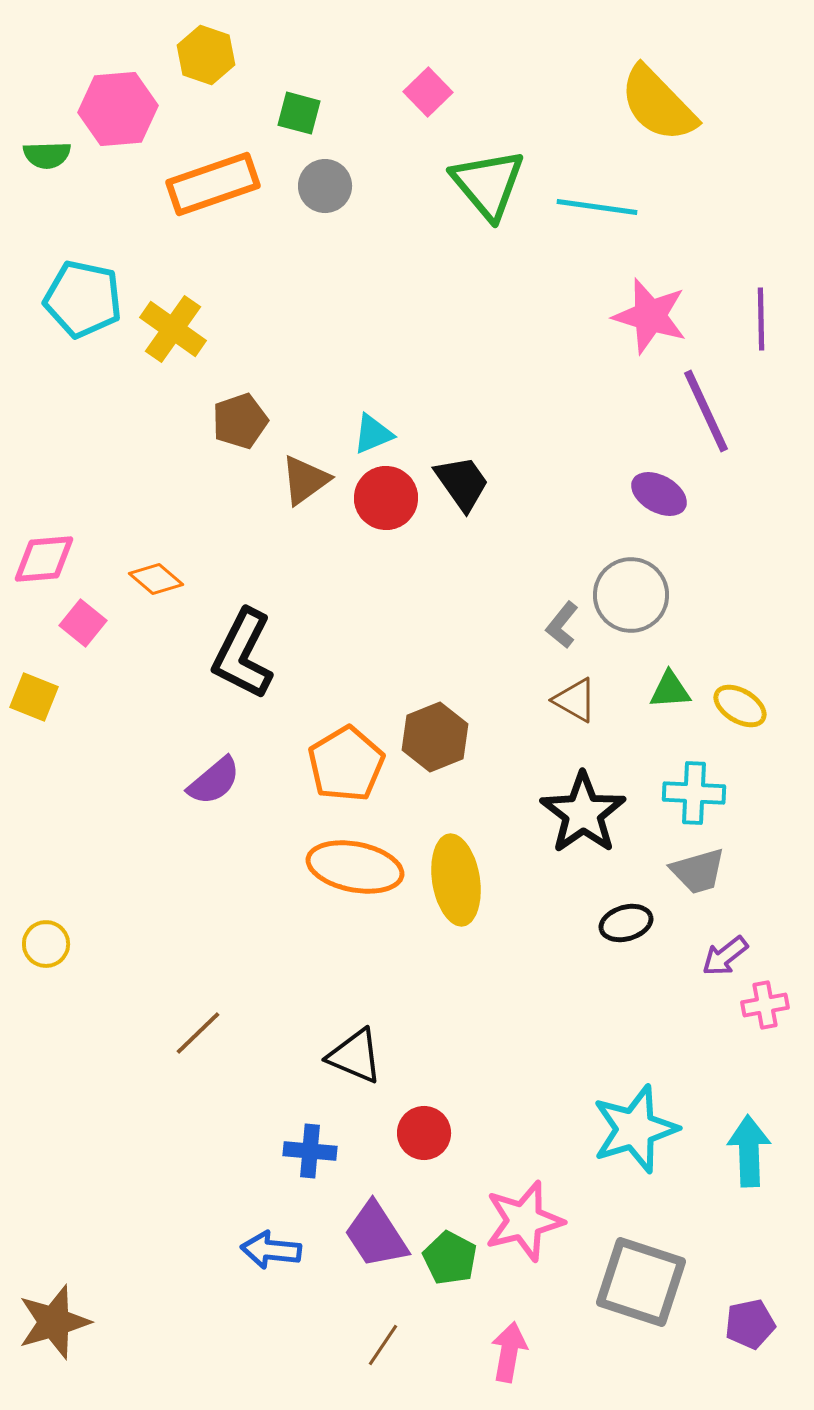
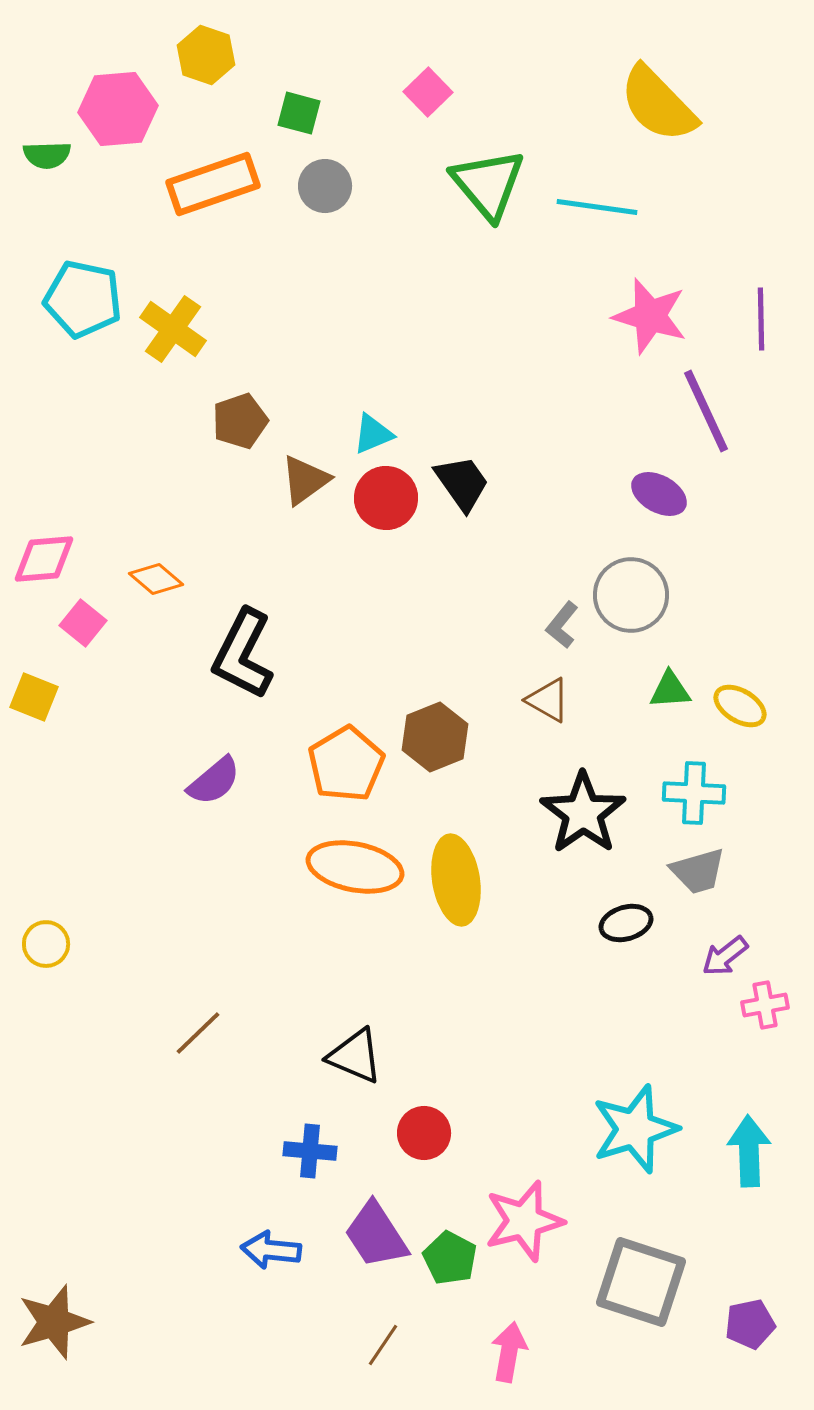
brown triangle at (575, 700): moved 27 px left
